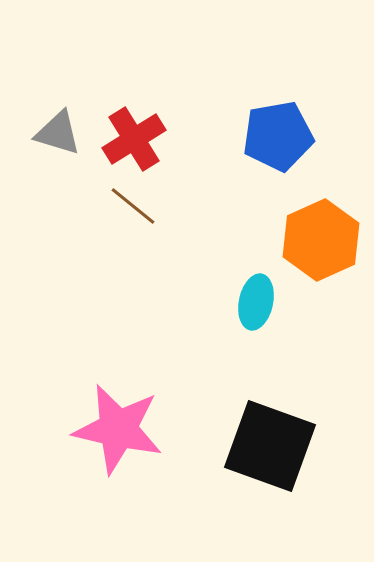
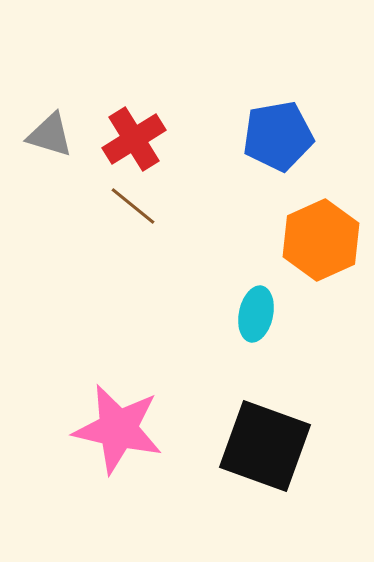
gray triangle: moved 8 px left, 2 px down
cyan ellipse: moved 12 px down
black square: moved 5 px left
